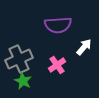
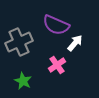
purple semicircle: moved 2 px left; rotated 28 degrees clockwise
white arrow: moved 9 px left, 4 px up
gray cross: moved 17 px up
